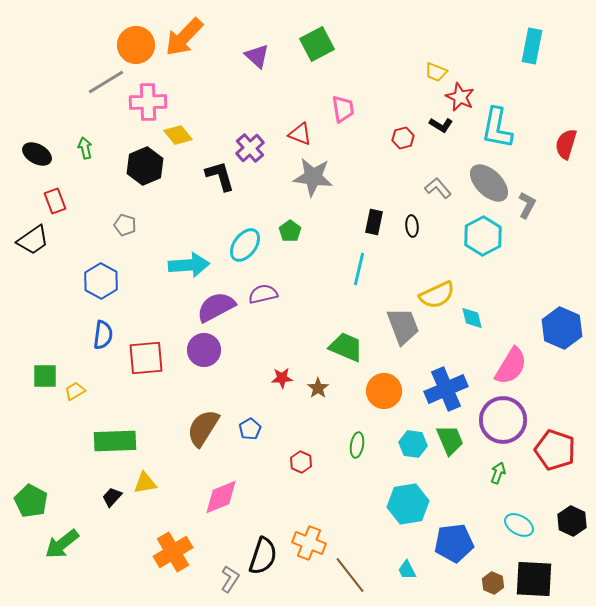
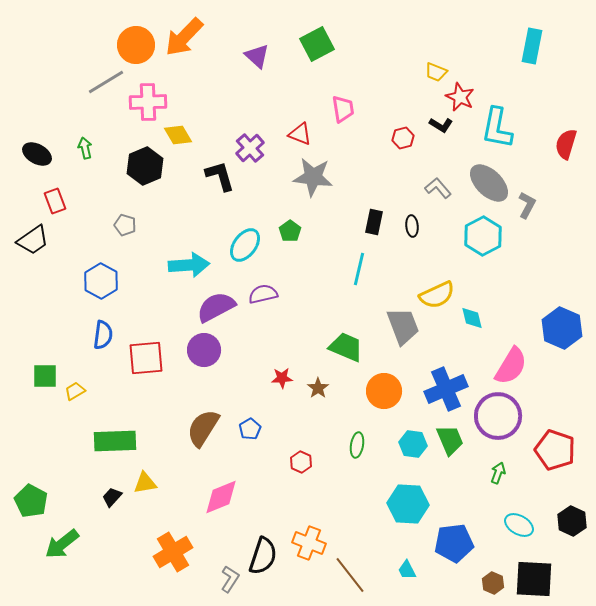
yellow diamond at (178, 135): rotated 8 degrees clockwise
purple circle at (503, 420): moved 5 px left, 4 px up
cyan hexagon at (408, 504): rotated 12 degrees clockwise
